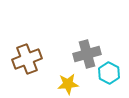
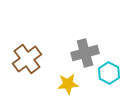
gray cross: moved 2 px left, 1 px up
brown cross: rotated 16 degrees counterclockwise
